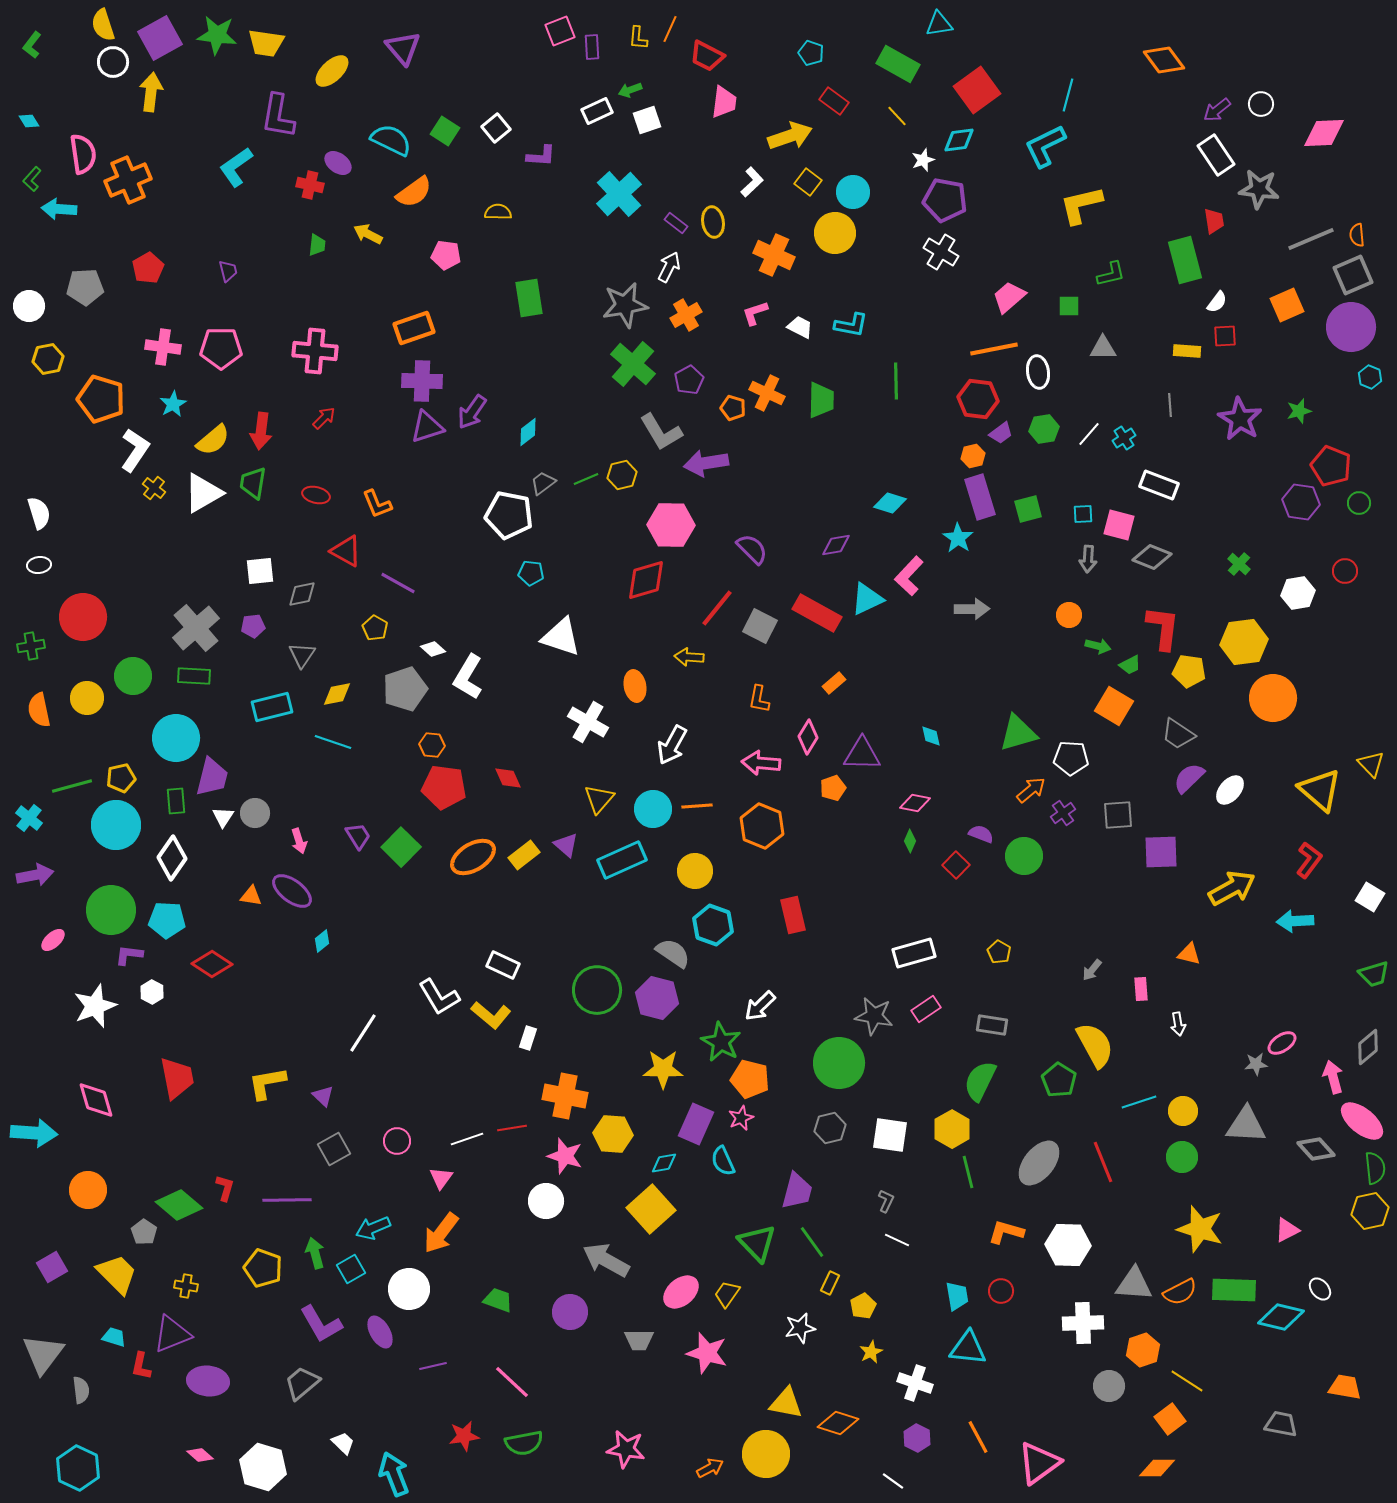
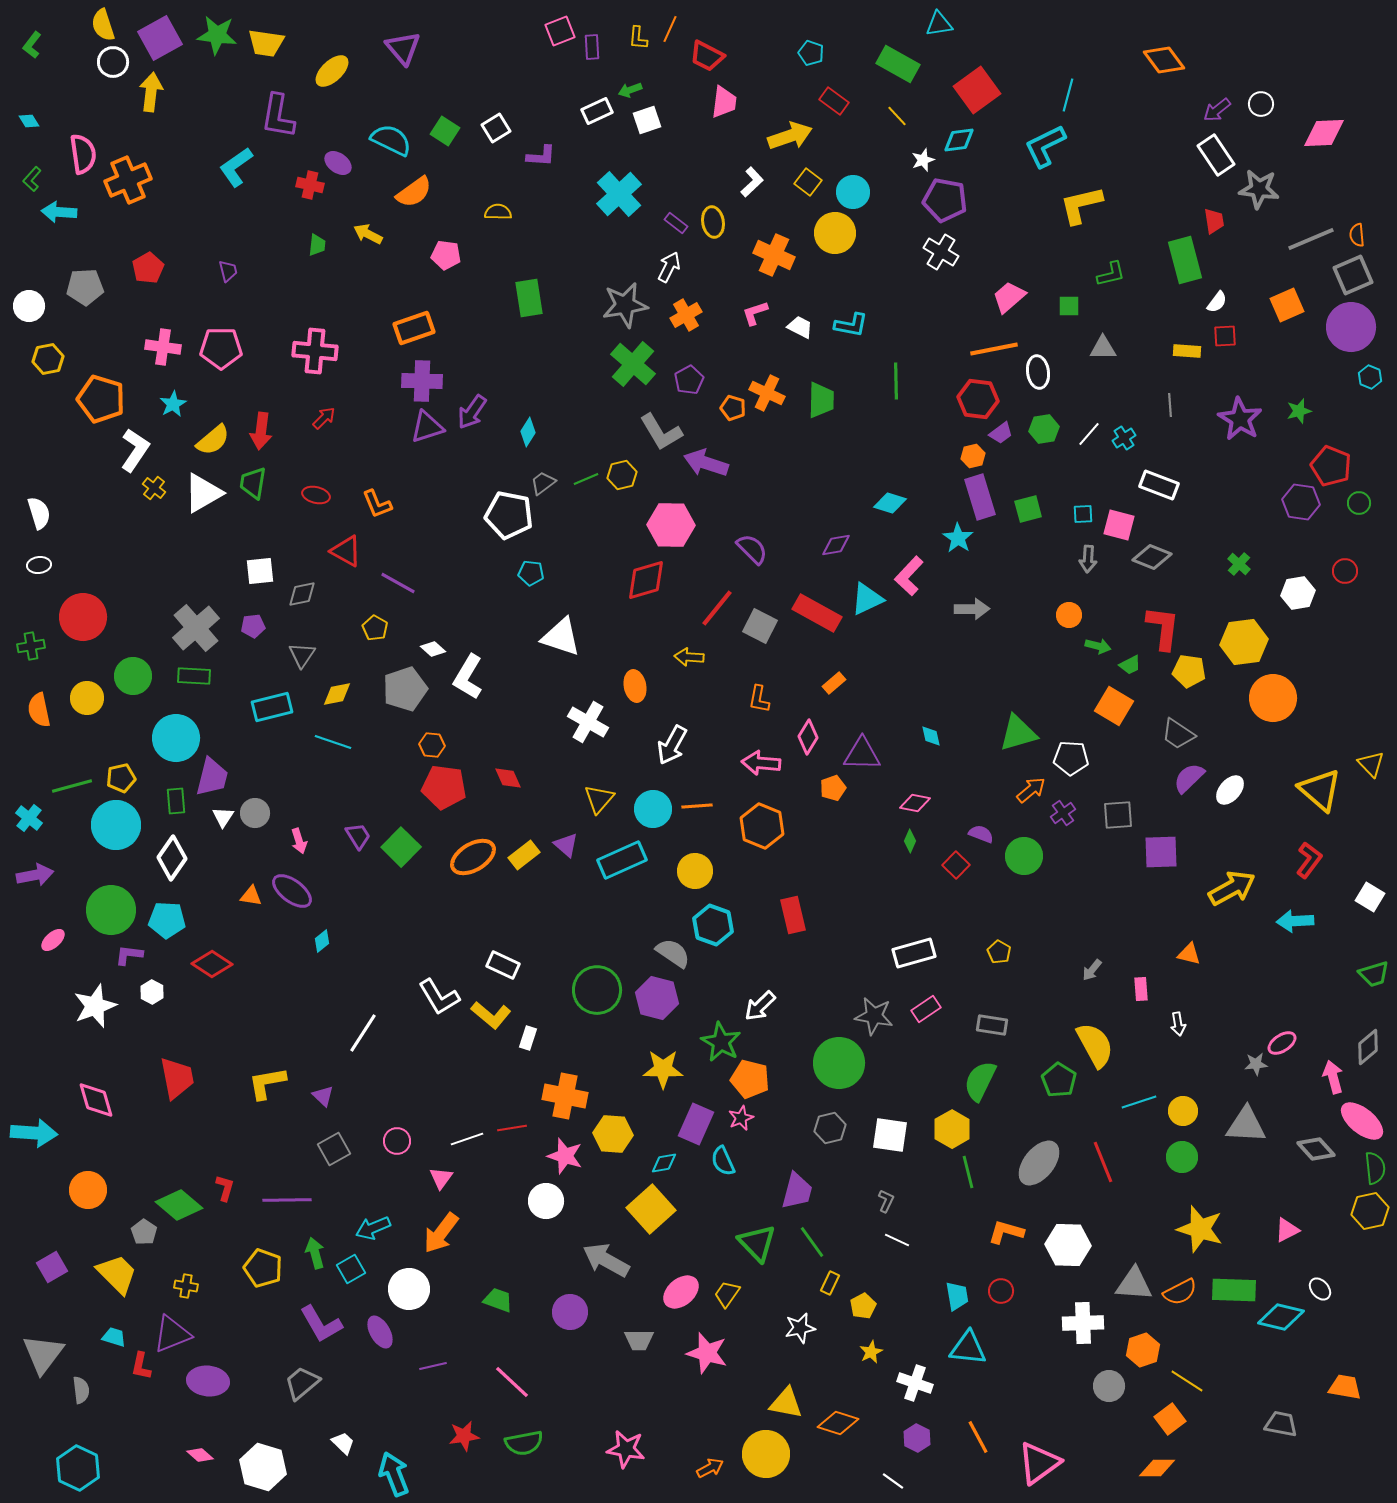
white square at (496, 128): rotated 8 degrees clockwise
cyan arrow at (59, 209): moved 3 px down
cyan diamond at (528, 432): rotated 20 degrees counterclockwise
purple arrow at (706, 463): rotated 27 degrees clockwise
